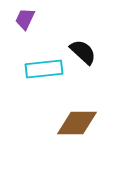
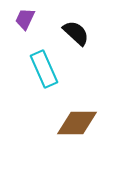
black semicircle: moved 7 px left, 19 px up
cyan rectangle: rotated 72 degrees clockwise
